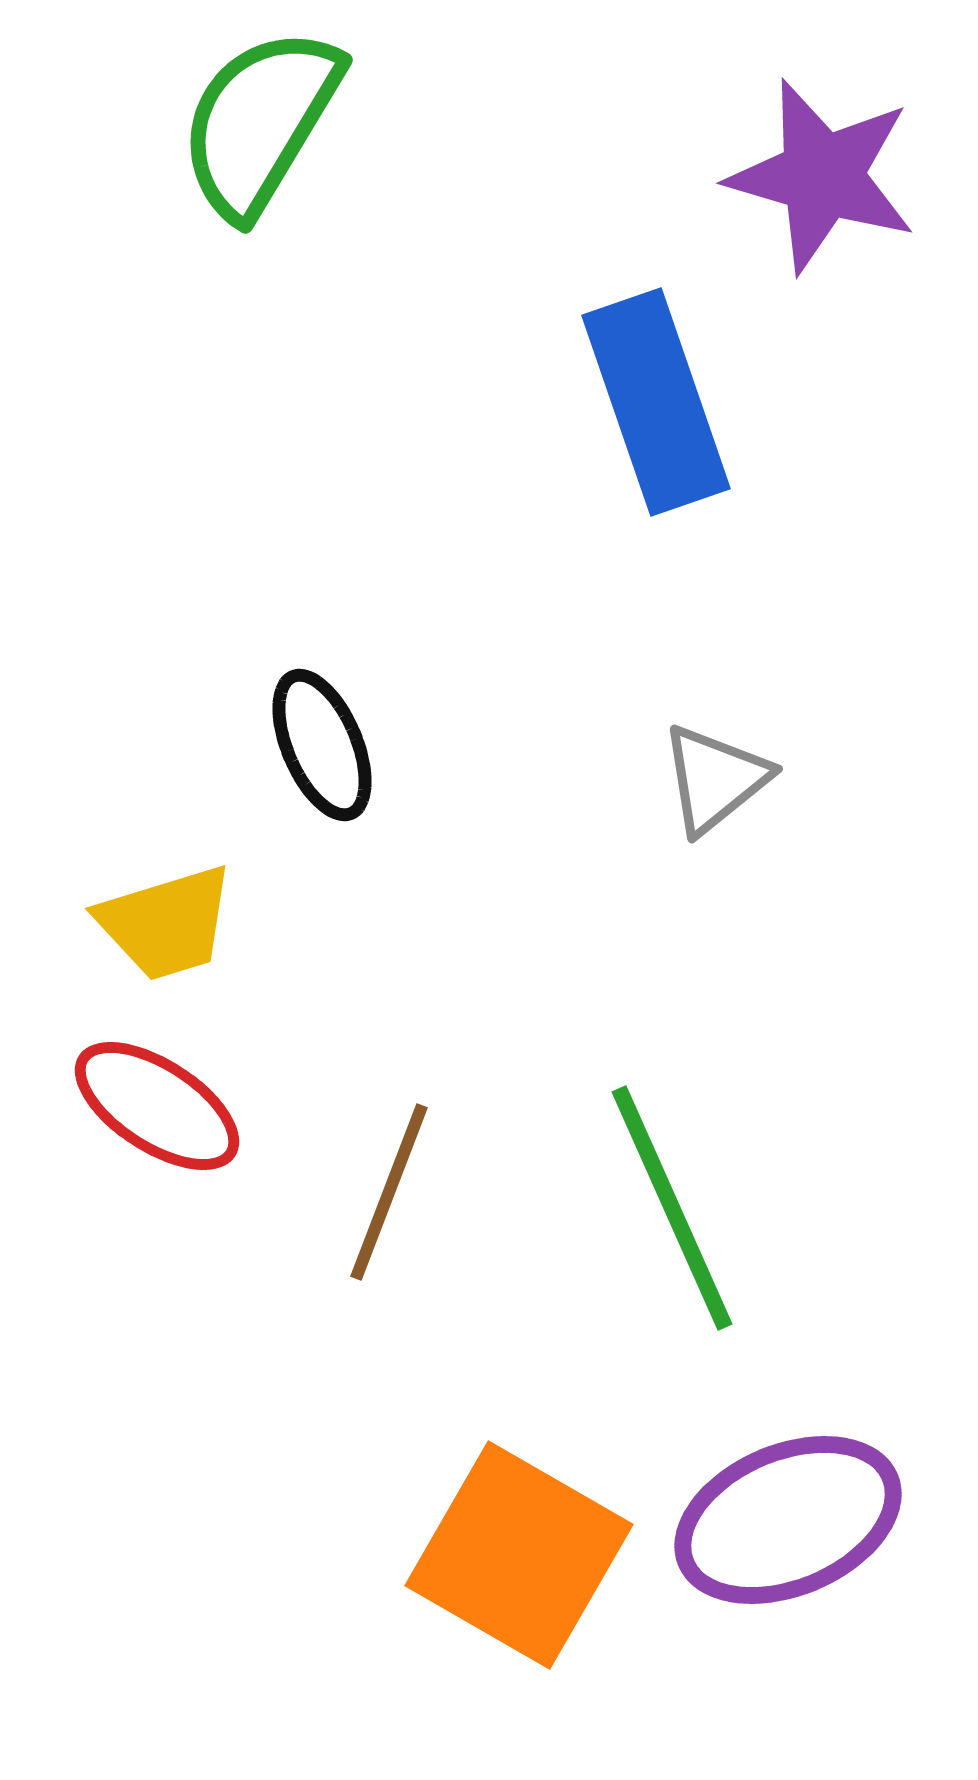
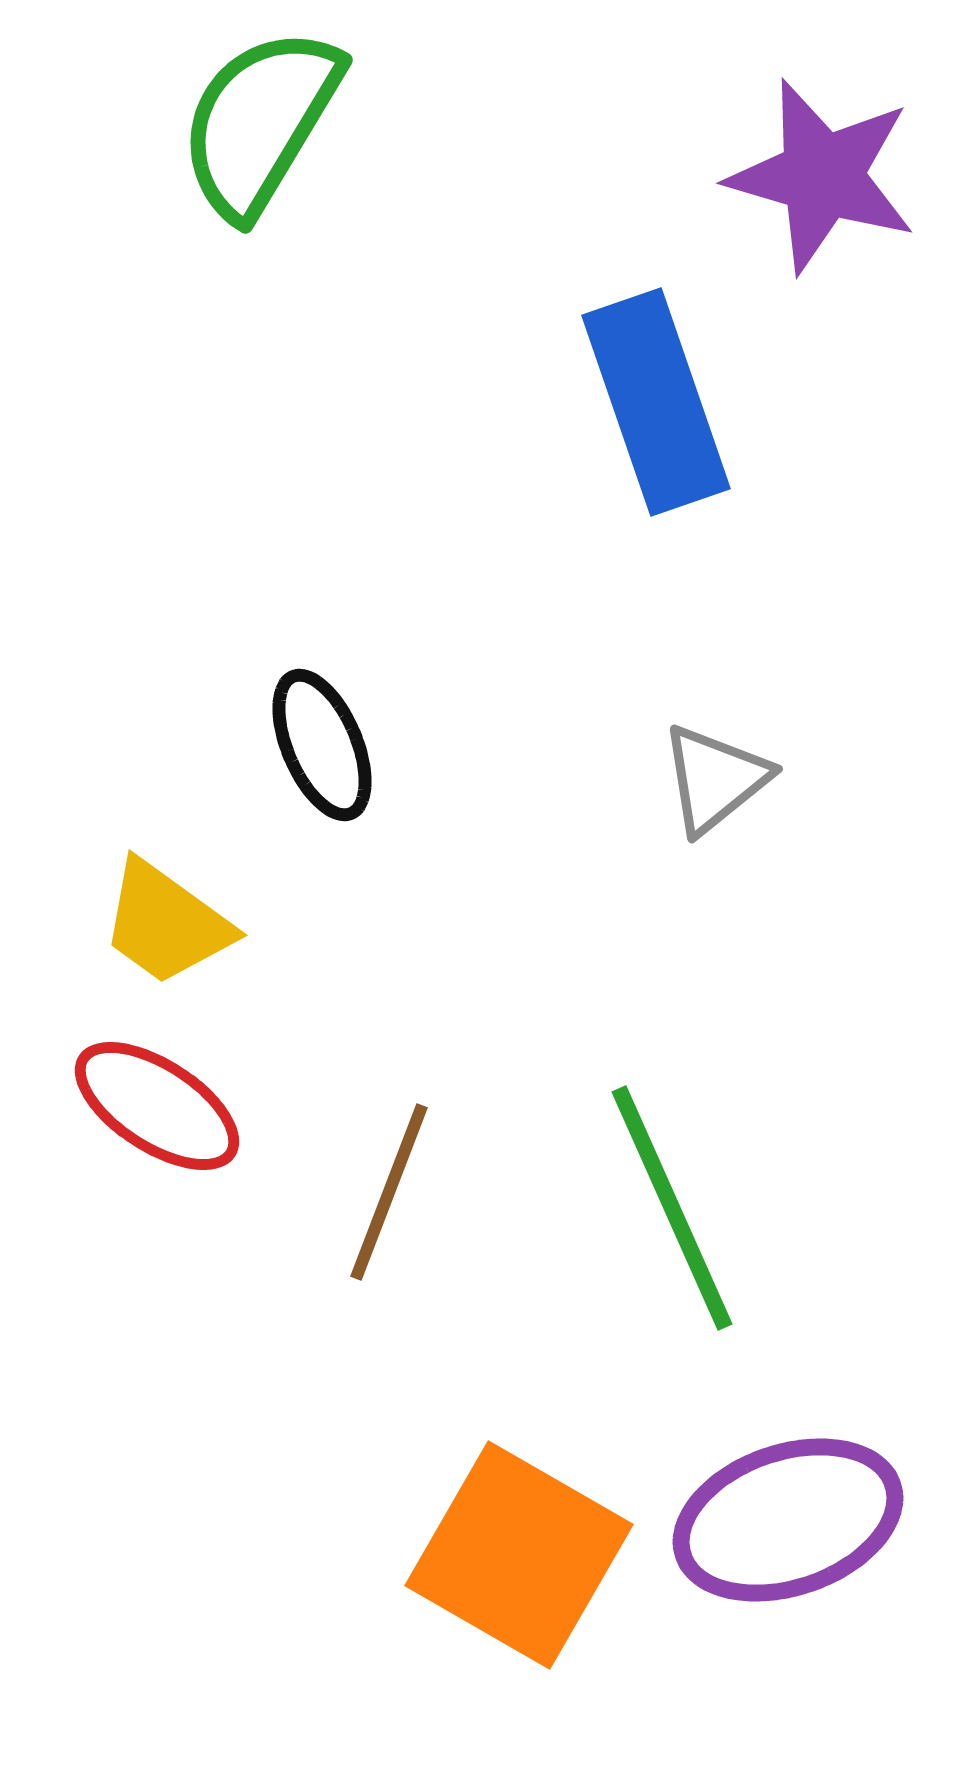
yellow trapezoid: rotated 53 degrees clockwise
purple ellipse: rotated 4 degrees clockwise
